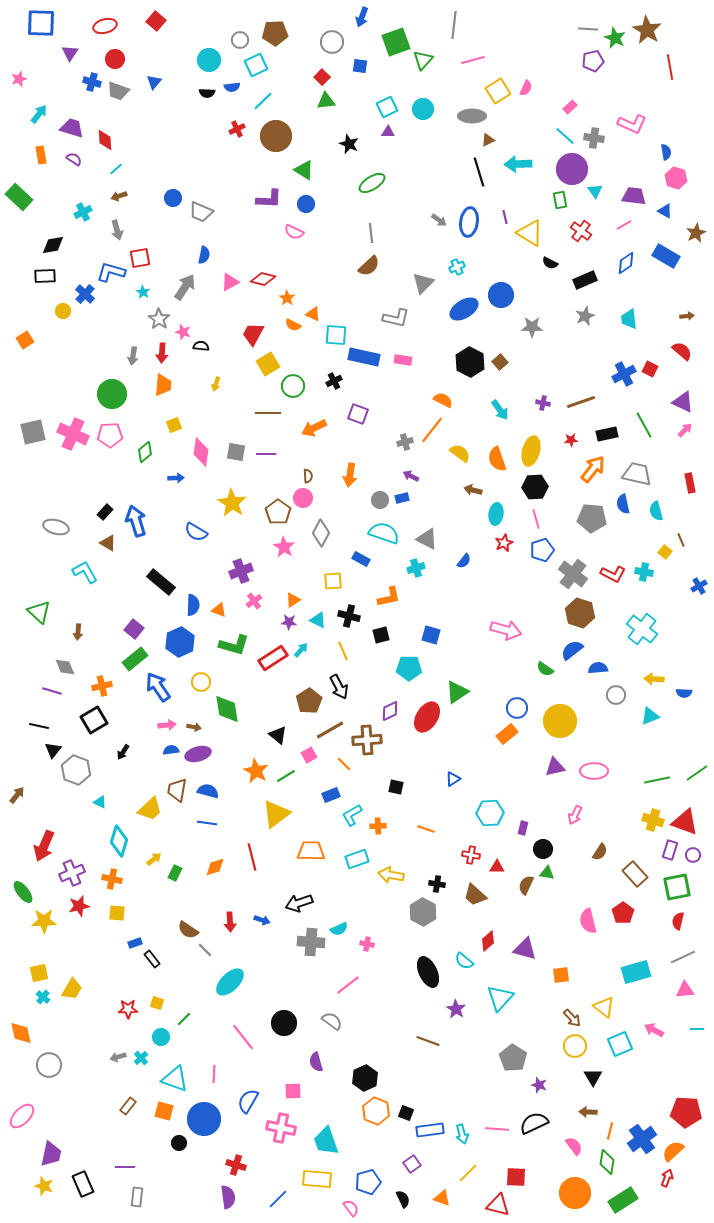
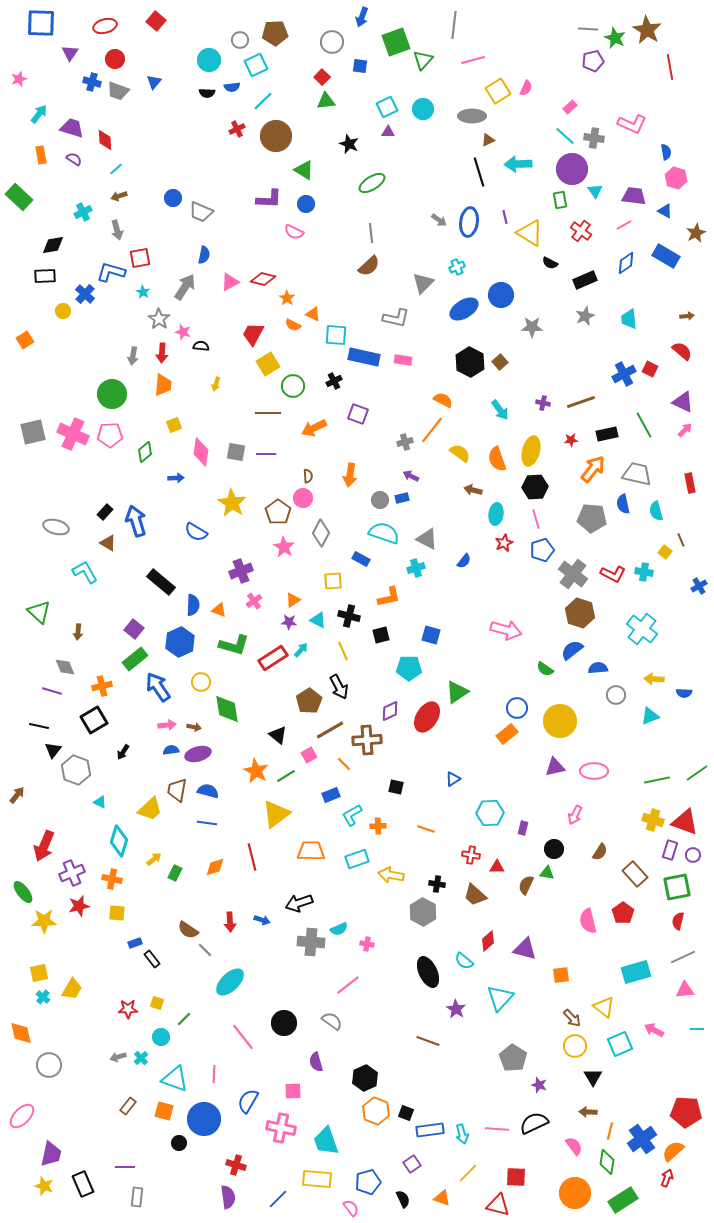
black circle at (543, 849): moved 11 px right
